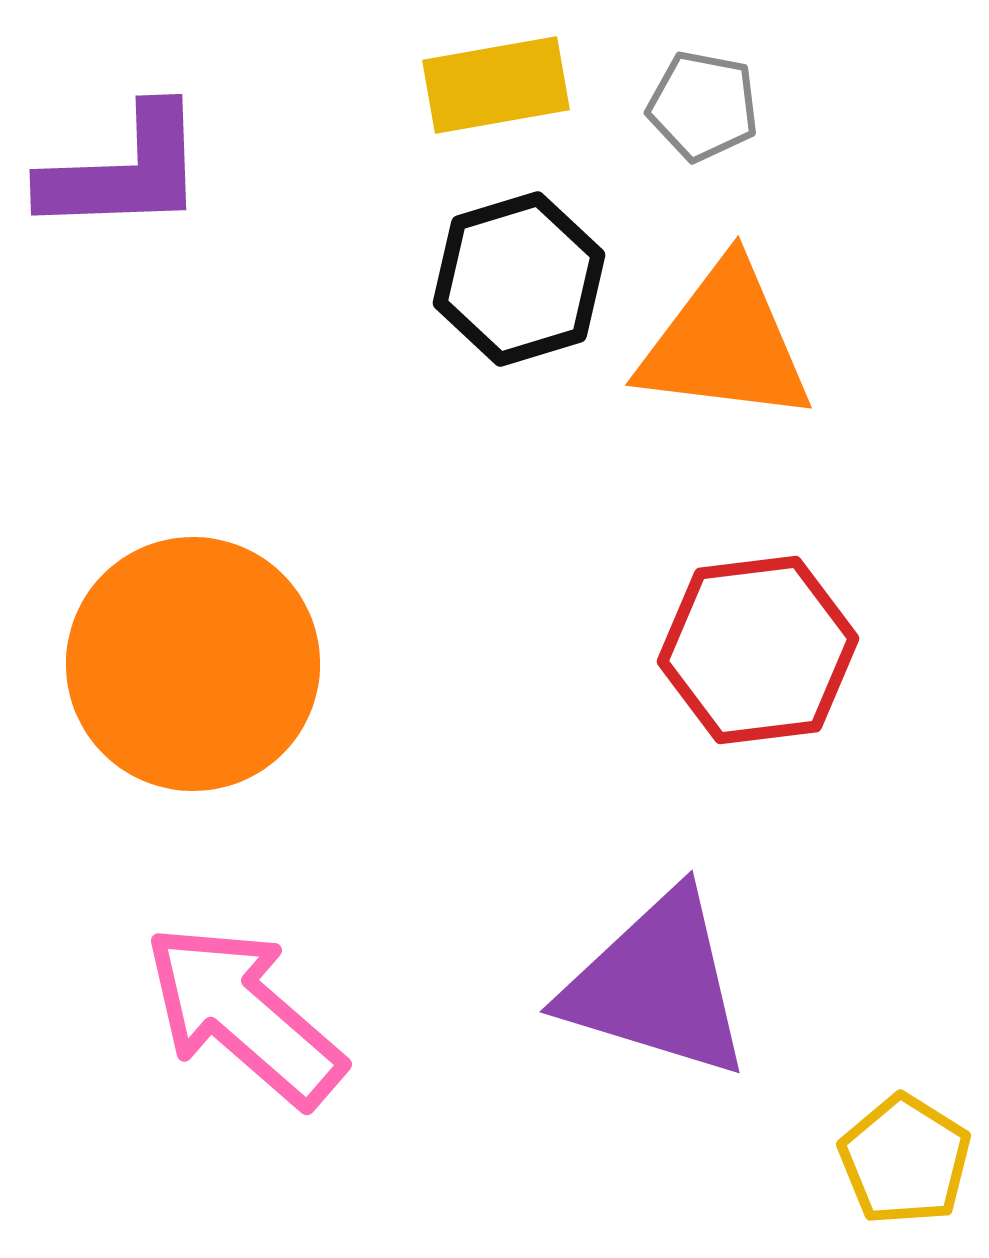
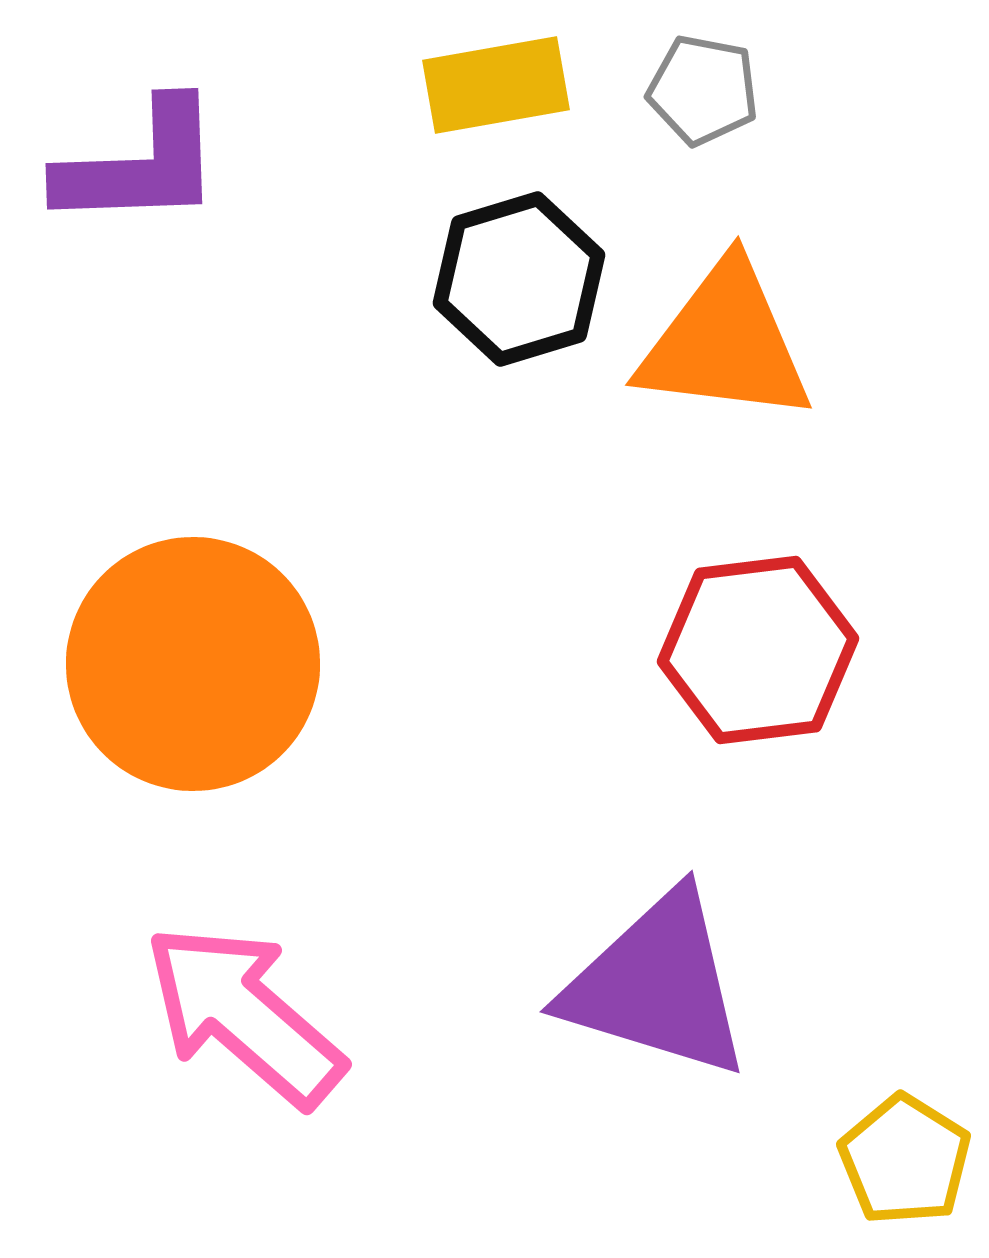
gray pentagon: moved 16 px up
purple L-shape: moved 16 px right, 6 px up
